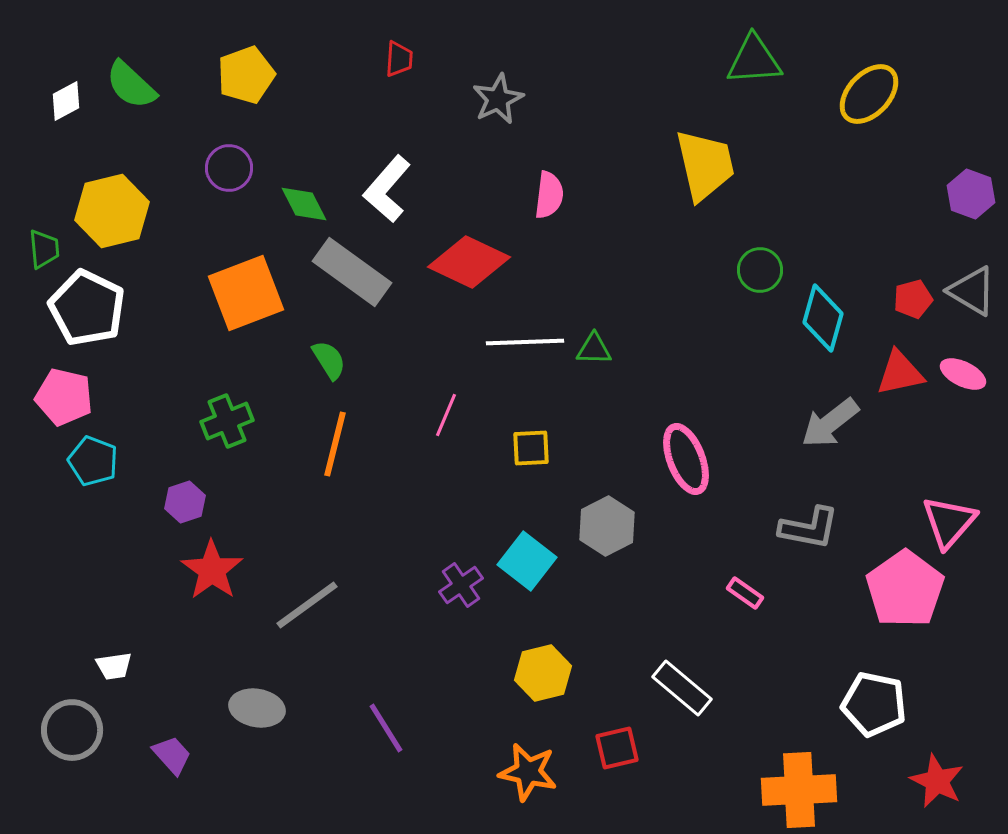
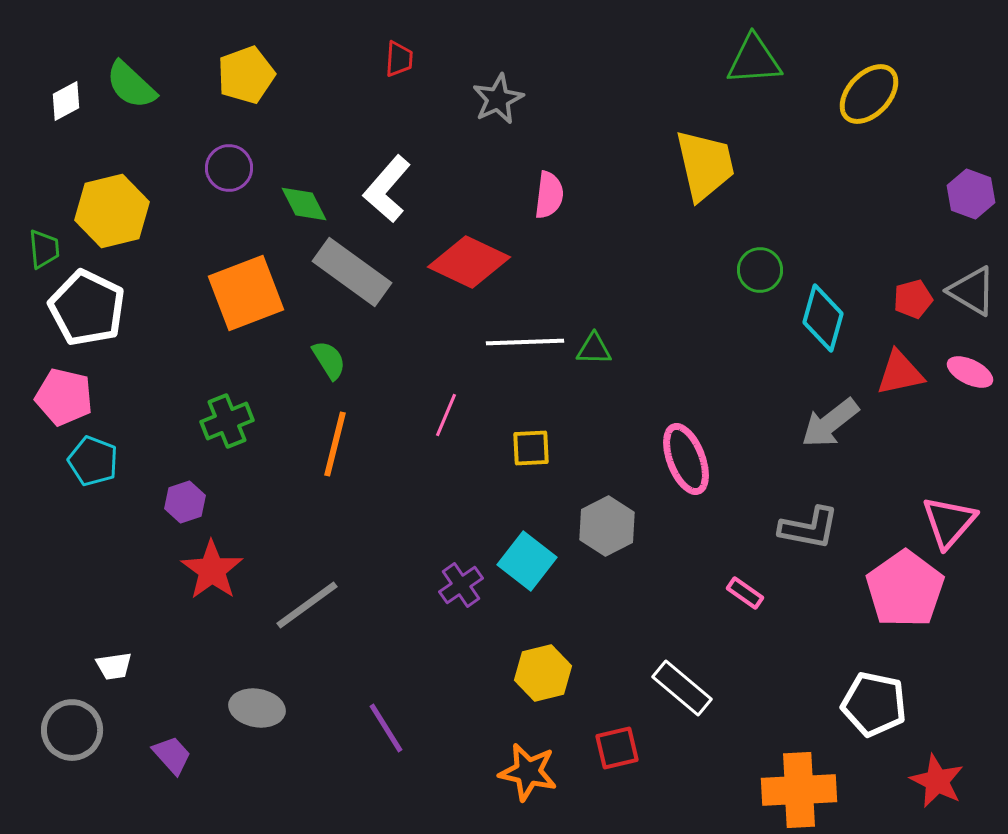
pink ellipse at (963, 374): moved 7 px right, 2 px up
